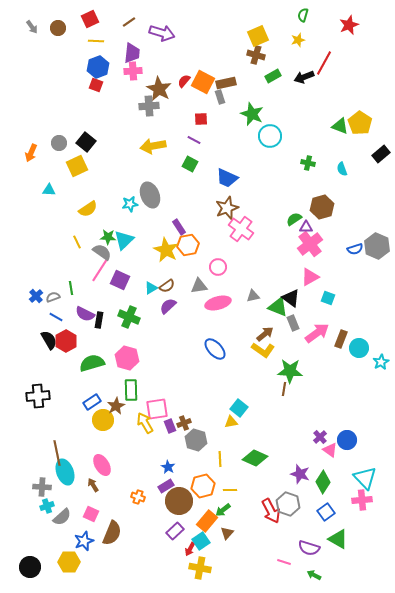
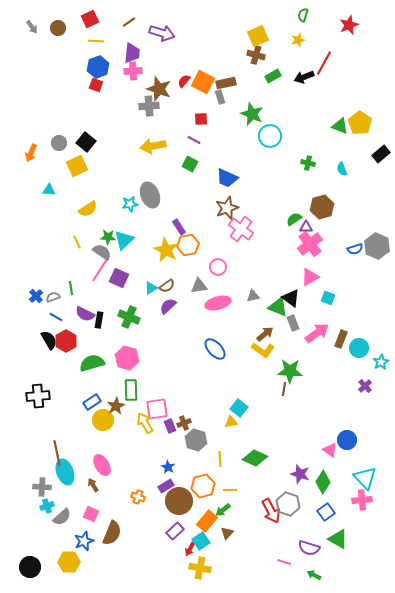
brown star at (159, 89): rotated 10 degrees counterclockwise
purple square at (120, 280): moved 1 px left, 2 px up
purple cross at (320, 437): moved 45 px right, 51 px up
